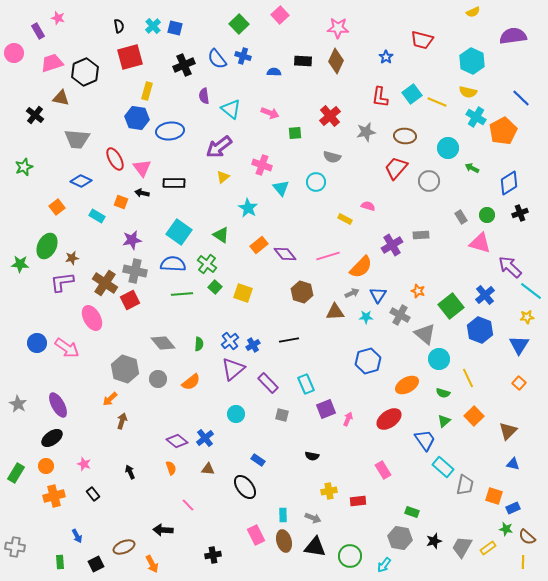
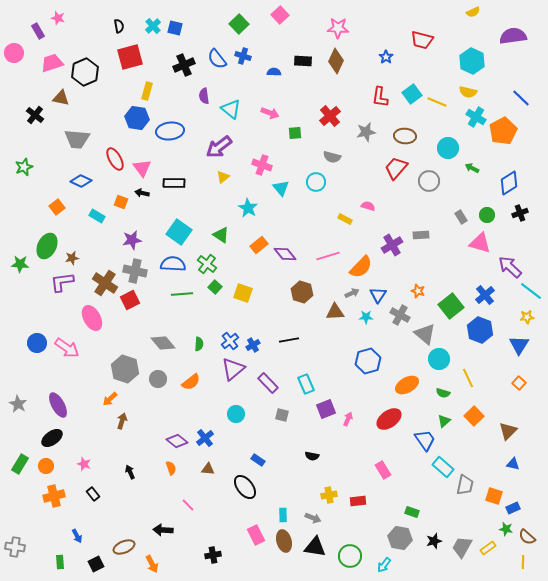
green rectangle at (16, 473): moved 4 px right, 9 px up
yellow cross at (329, 491): moved 4 px down
